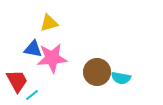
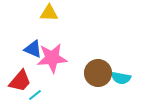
yellow triangle: moved 10 px up; rotated 18 degrees clockwise
blue triangle: rotated 12 degrees clockwise
brown circle: moved 1 px right, 1 px down
red trapezoid: moved 3 px right; rotated 70 degrees clockwise
cyan line: moved 3 px right
